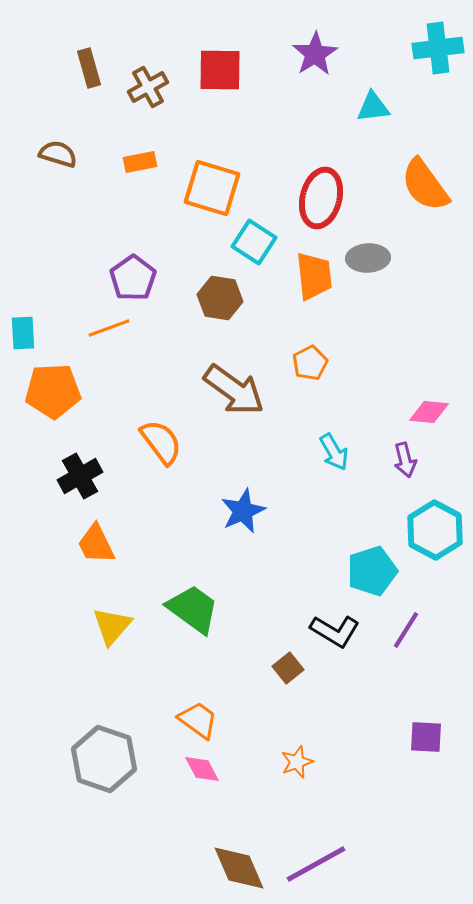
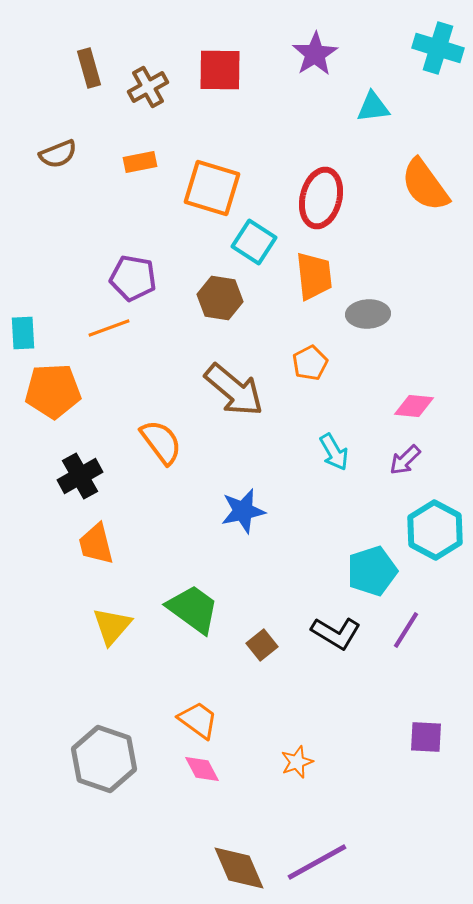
cyan cross at (438, 48): rotated 24 degrees clockwise
brown semicircle at (58, 154): rotated 141 degrees clockwise
gray ellipse at (368, 258): moved 56 px down
purple pentagon at (133, 278): rotated 27 degrees counterclockwise
brown arrow at (234, 390): rotated 4 degrees clockwise
pink diamond at (429, 412): moved 15 px left, 6 px up
purple arrow at (405, 460): rotated 60 degrees clockwise
blue star at (243, 511): rotated 12 degrees clockwise
orange trapezoid at (96, 544): rotated 12 degrees clockwise
black L-shape at (335, 631): moved 1 px right, 2 px down
brown square at (288, 668): moved 26 px left, 23 px up
purple line at (316, 864): moved 1 px right, 2 px up
